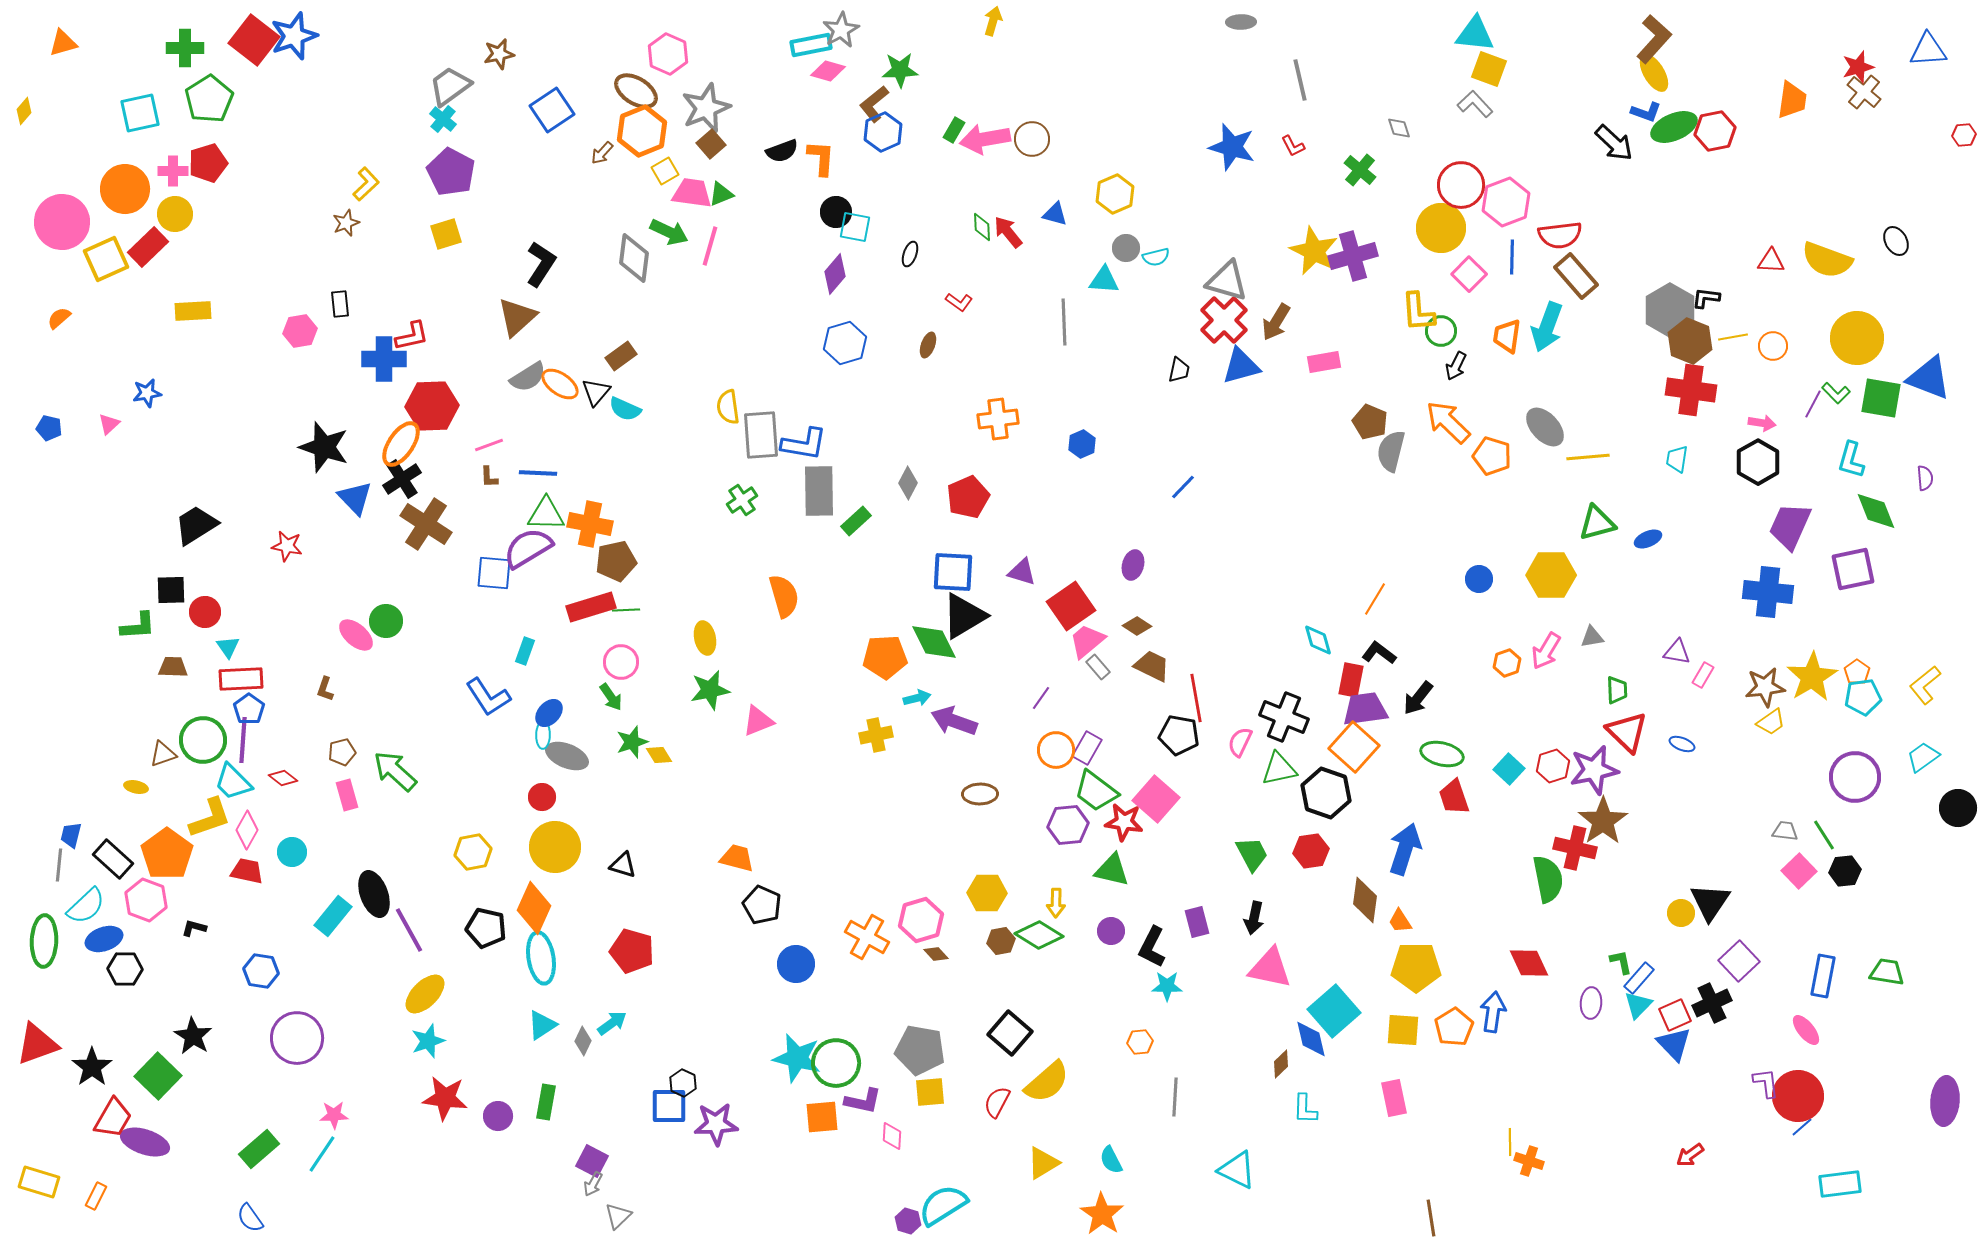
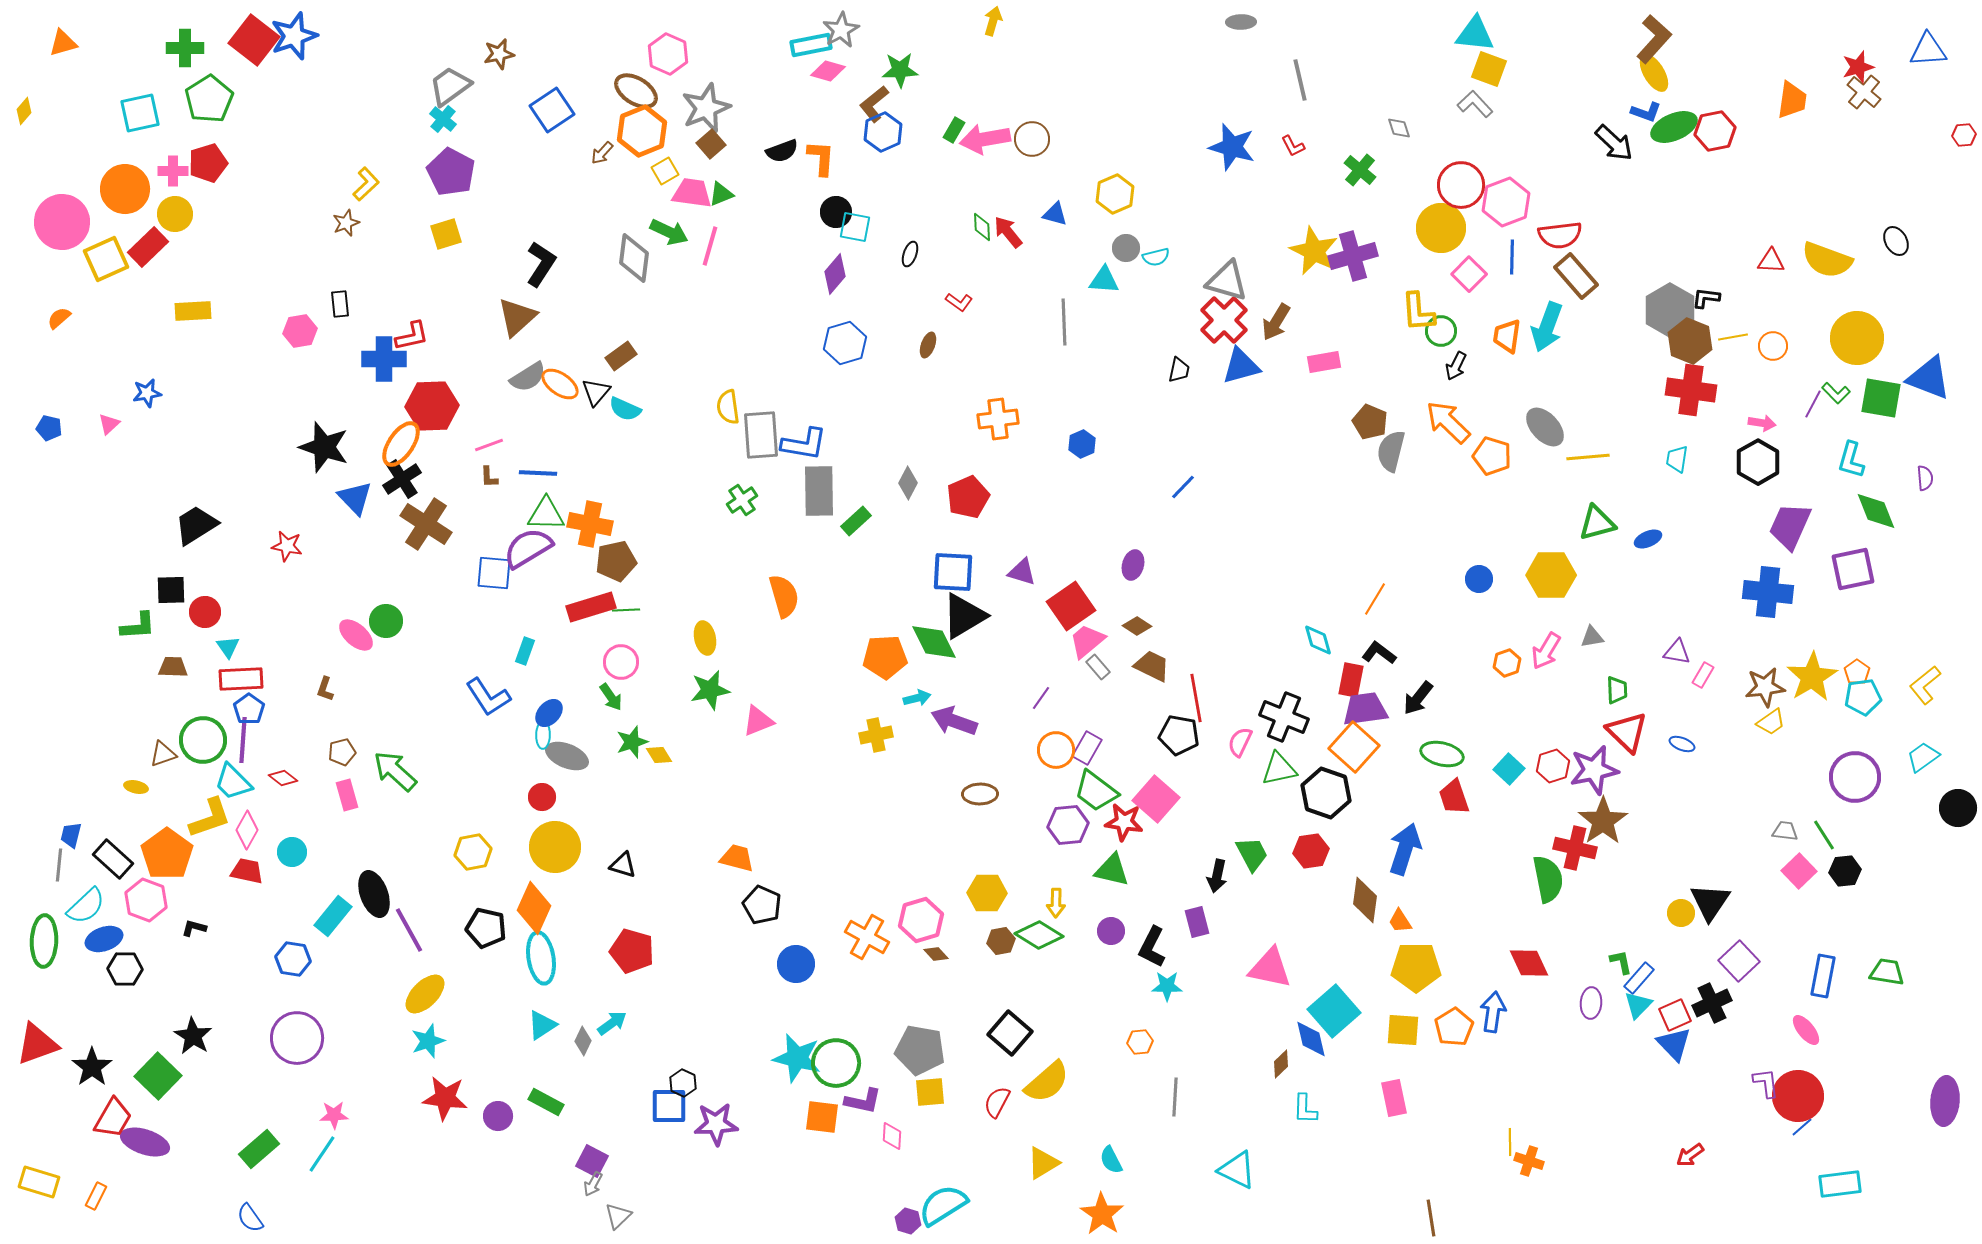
black arrow at (1254, 918): moved 37 px left, 42 px up
blue hexagon at (261, 971): moved 32 px right, 12 px up
green rectangle at (546, 1102): rotated 72 degrees counterclockwise
orange square at (822, 1117): rotated 12 degrees clockwise
